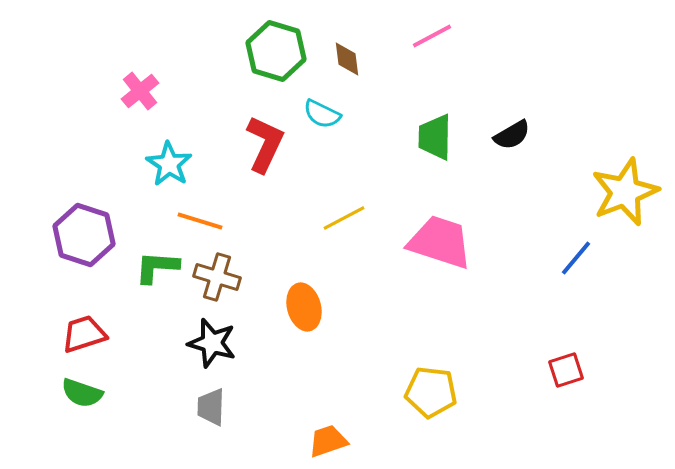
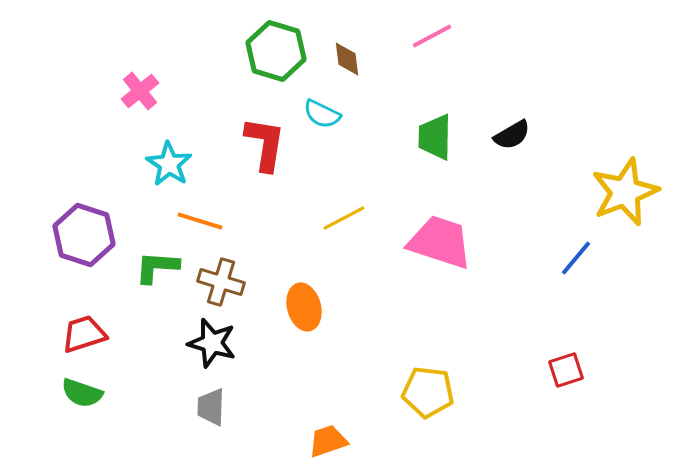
red L-shape: rotated 16 degrees counterclockwise
brown cross: moved 4 px right, 5 px down
yellow pentagon: moved 3 px left
